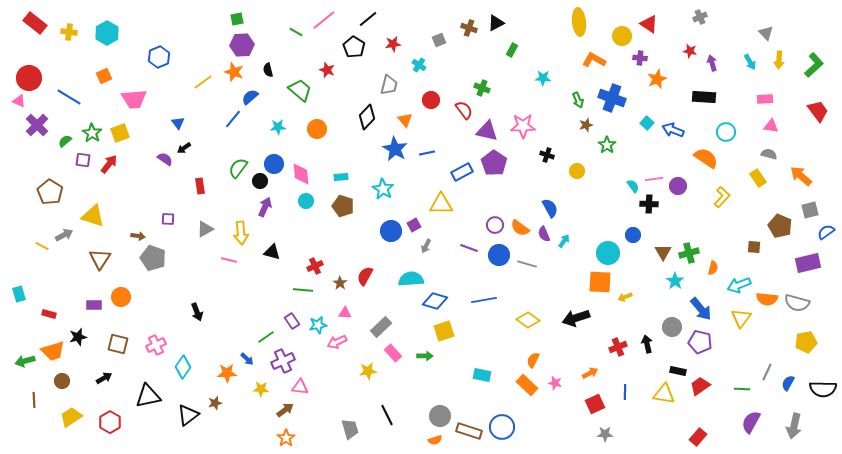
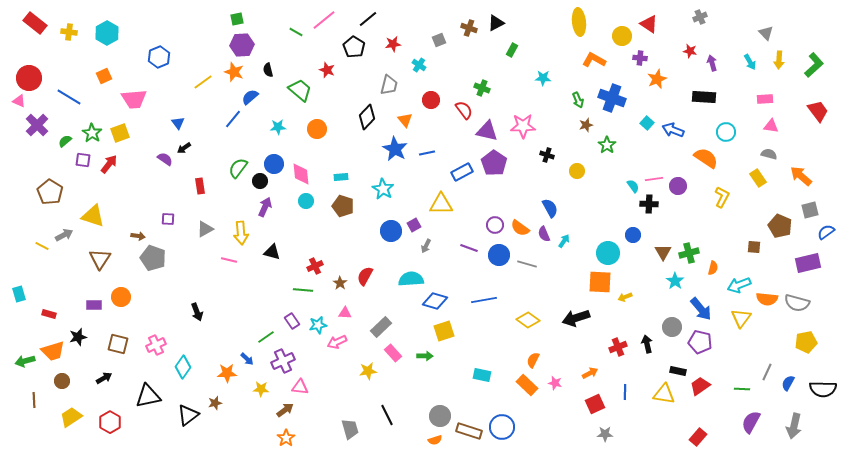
yellow L-shape at (722, 197): rotated 15 degrees counterclockwise
